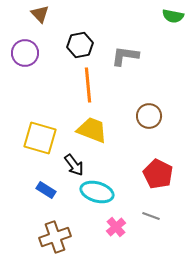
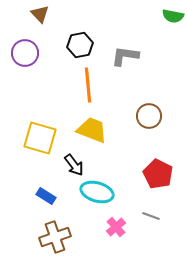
blue rectangle: moved 6 px down
